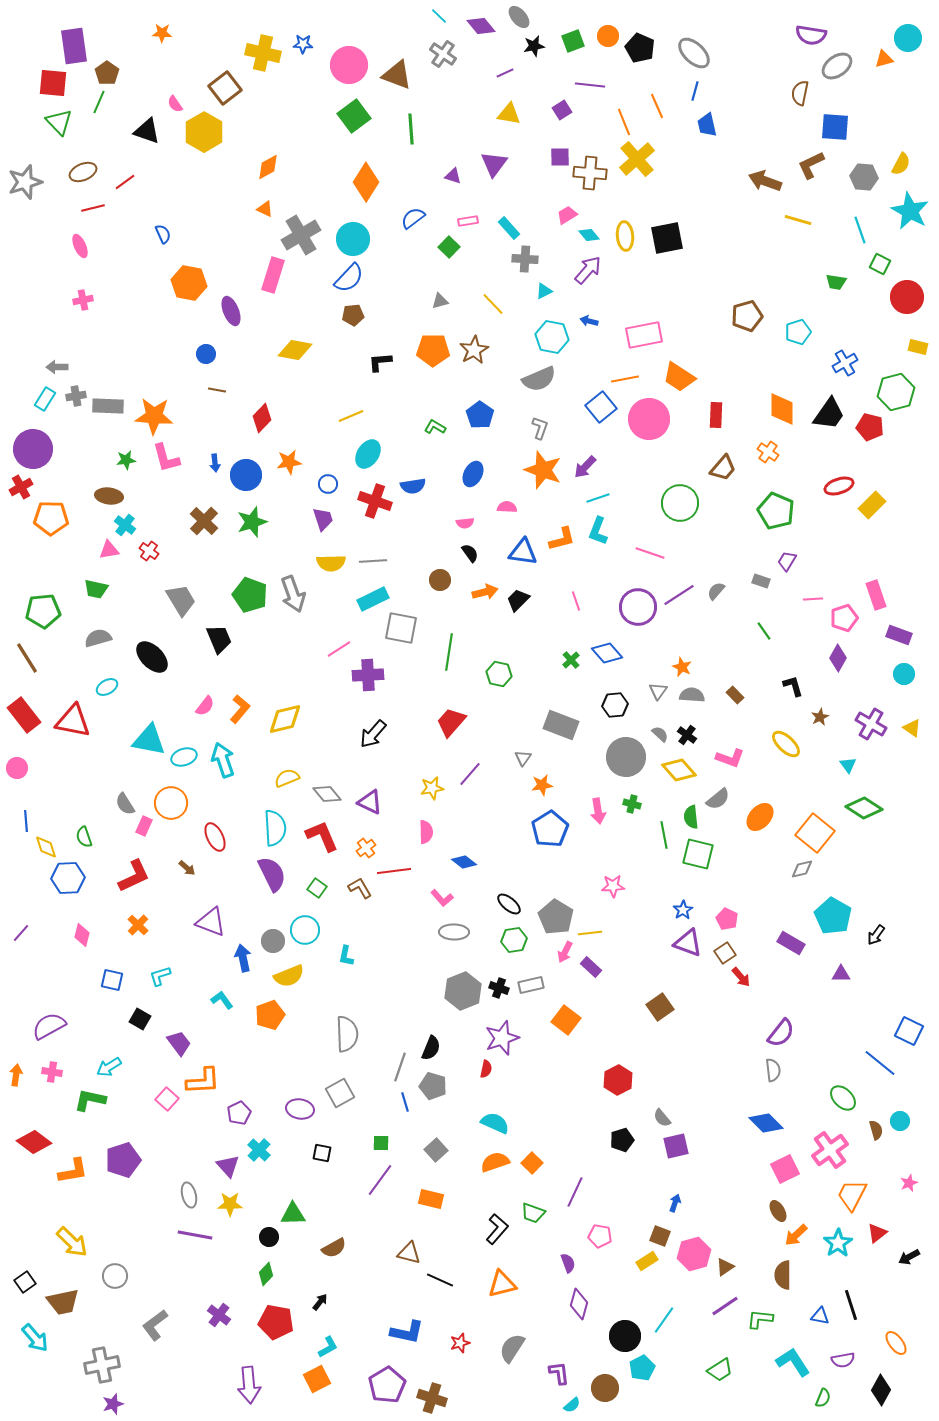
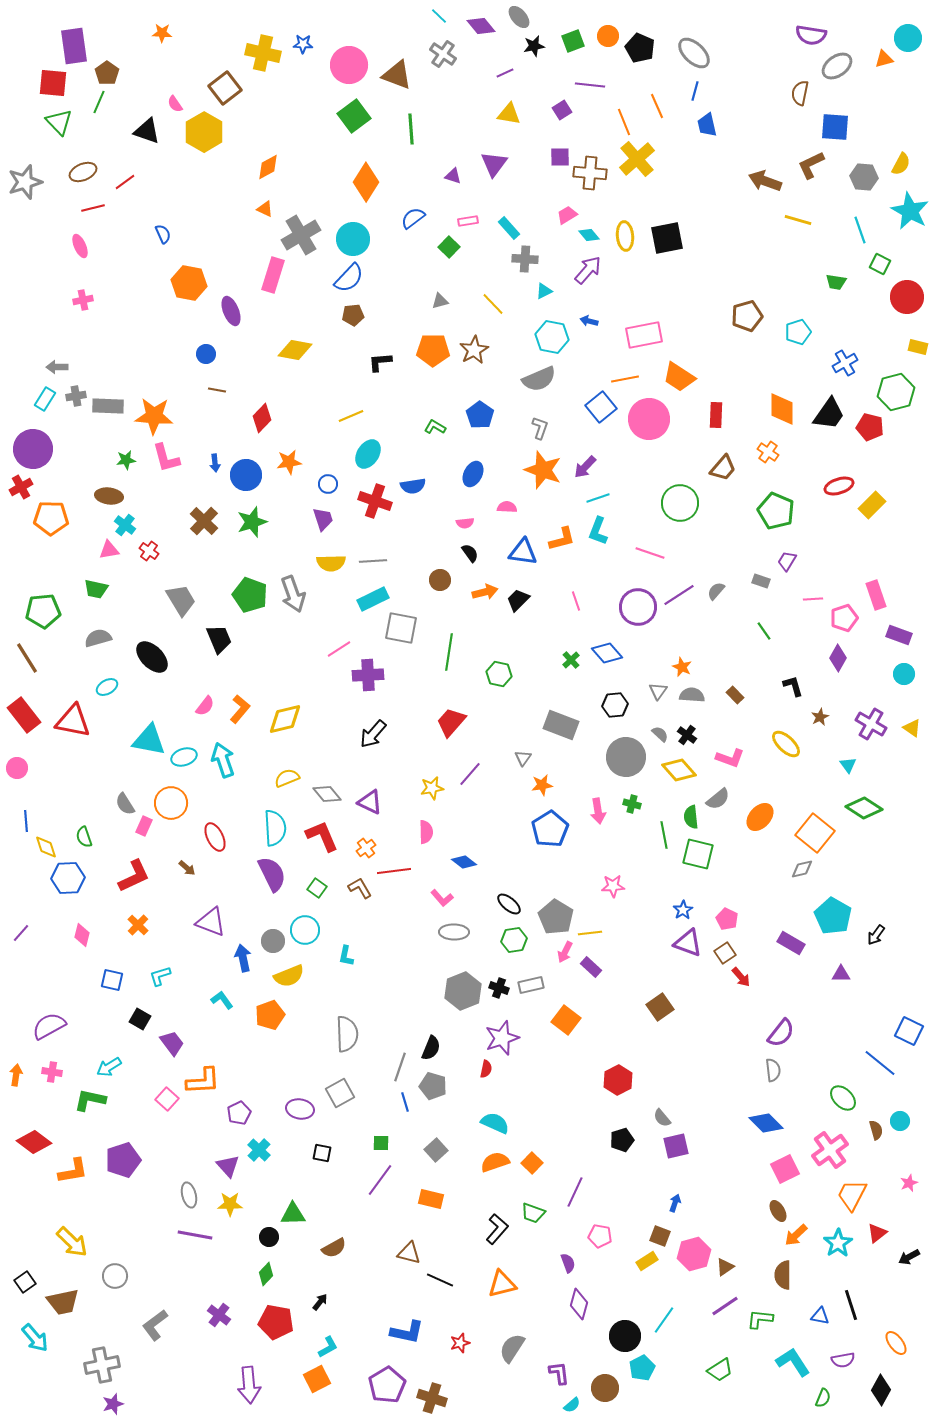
purple trapezoid at (179, 1043): moved 7 px left
